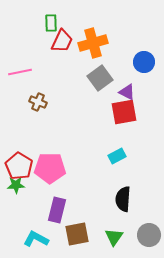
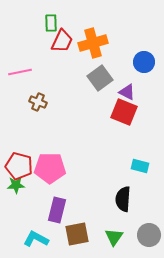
red square: rotated 32 degrees clockwise
cyan rectangle: moved 23 px right, 10 px down; rotated 42 degrees clockwise
red pentagon: rotated 16 degrees counterclockwise
